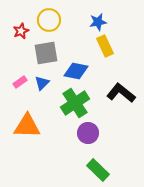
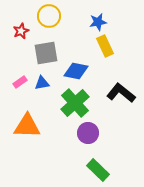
yellow circle: moved 4 px up
blue triangle: rotated 35 degrees clockwise
green cross: rotated 8 degrees counterclockwise
